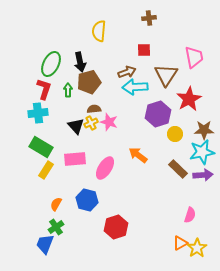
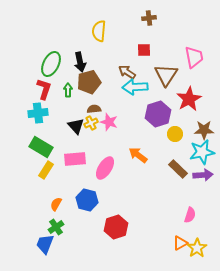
brown arrow: rotated 126 degrees counterclockwise
